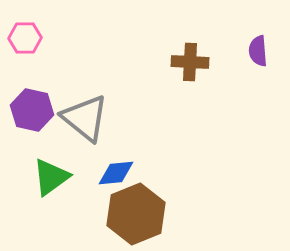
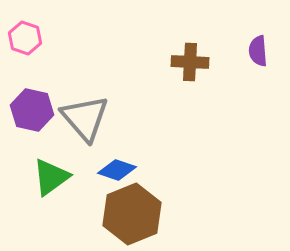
pink hexagon: rotated 20 degrees clockwise
gray triangle: rotated 10 degrees clockwise
blue diamond: moved 1 px right, 3 px up; rotated 24 degrees clockwise
brown hexagon: moved 4 px left
